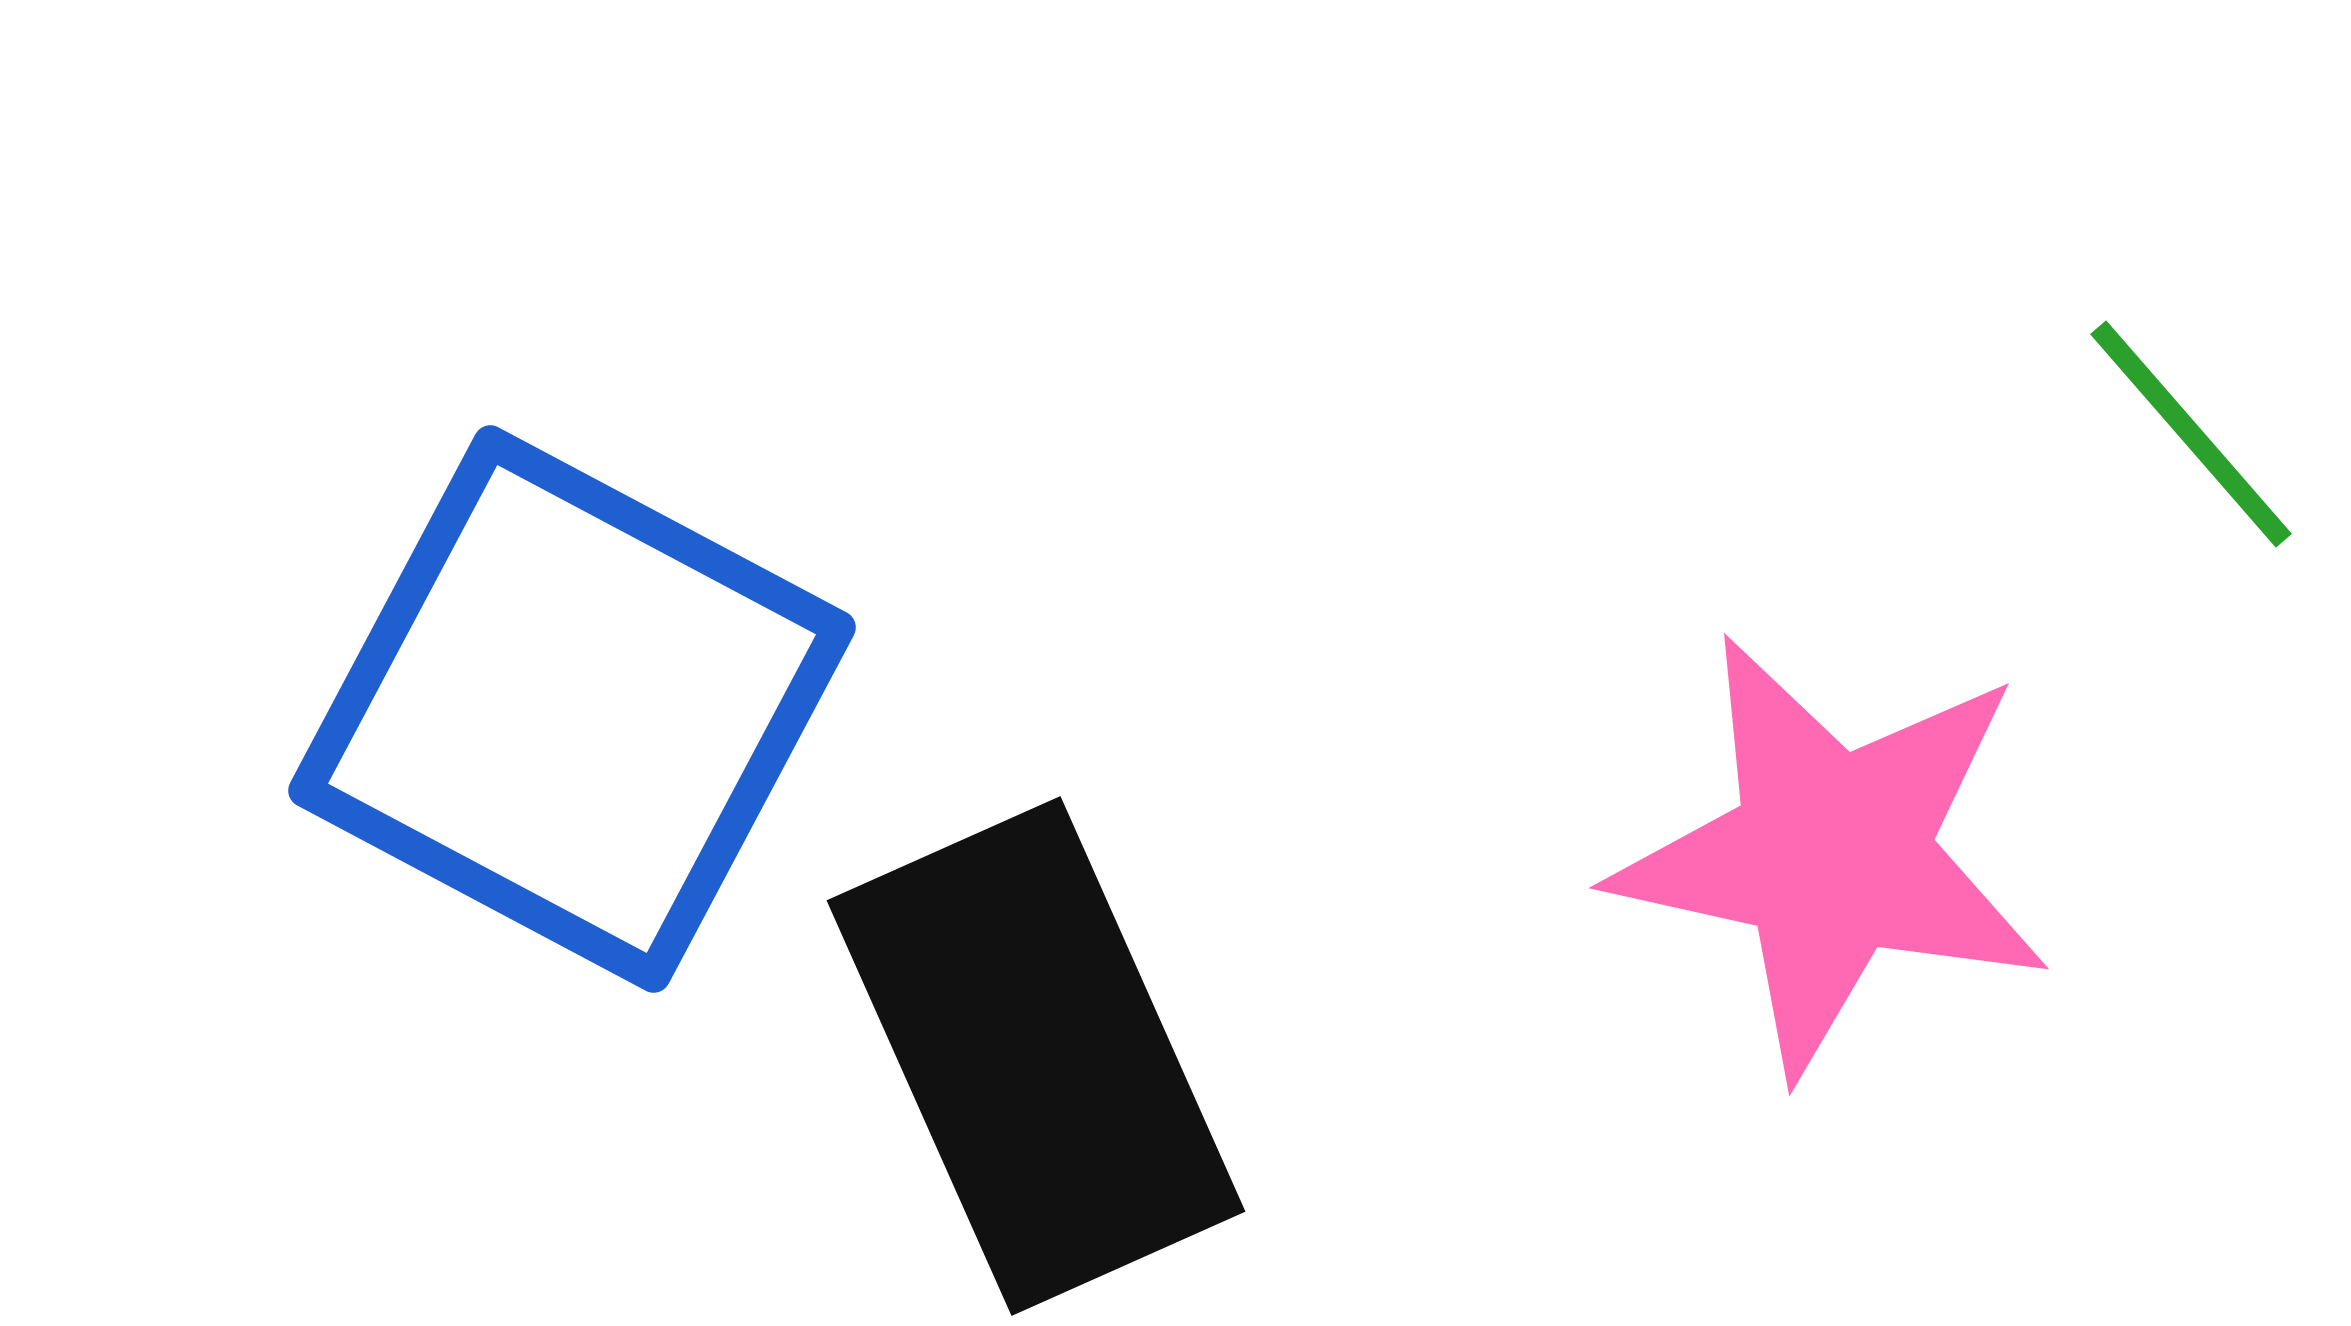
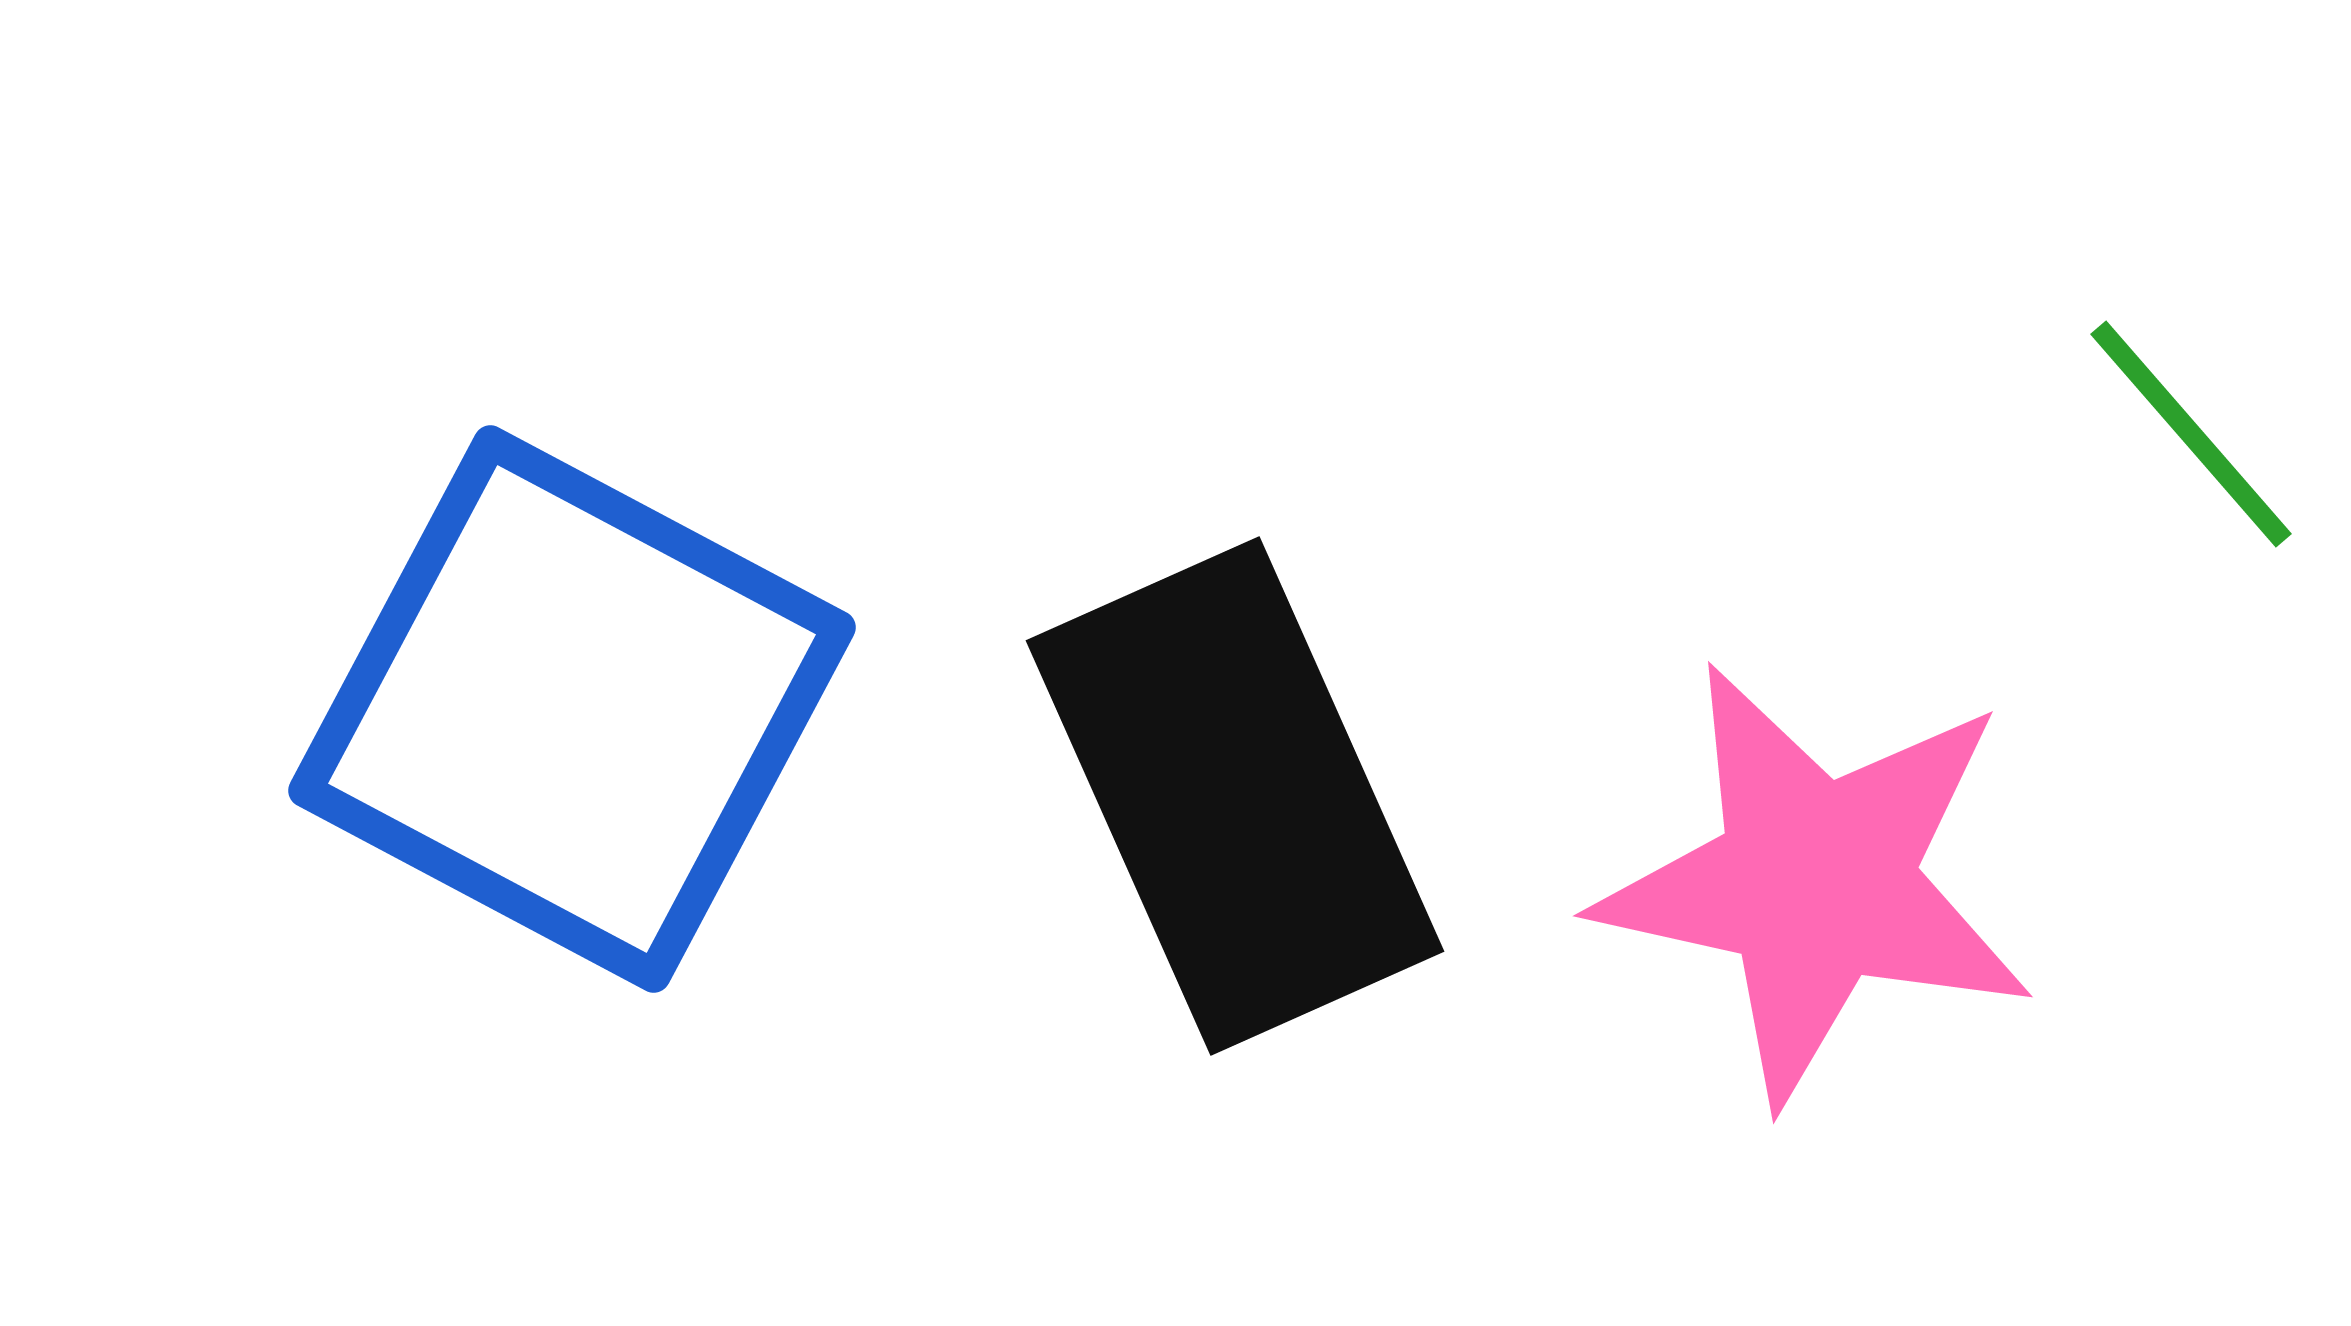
pink star: moved 16 px left, 28 px down
black rectangle: moved 199 px right, 260 px up
